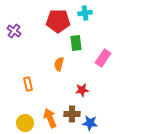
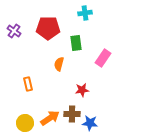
red pentagon: moved 10 px left, 7 px down
orange arrow: rotated 78 degrees clockwise
